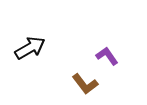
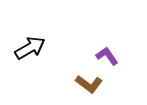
brown L-shape: moved 4 px right; rotated 16 degrees counterclockwise
